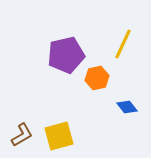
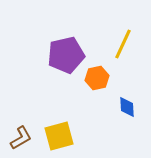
blue diamond: rotated 35 degrees clockwise
brown L-shape: moved 1 px left, 3 px down
